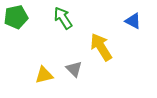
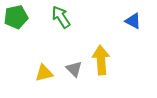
green arrow: moved 2 px left, 1 px up
yellow arrow: moved 13 px down; rotated 28 degrees clockwise
yellow triangle: moved 2 px up
